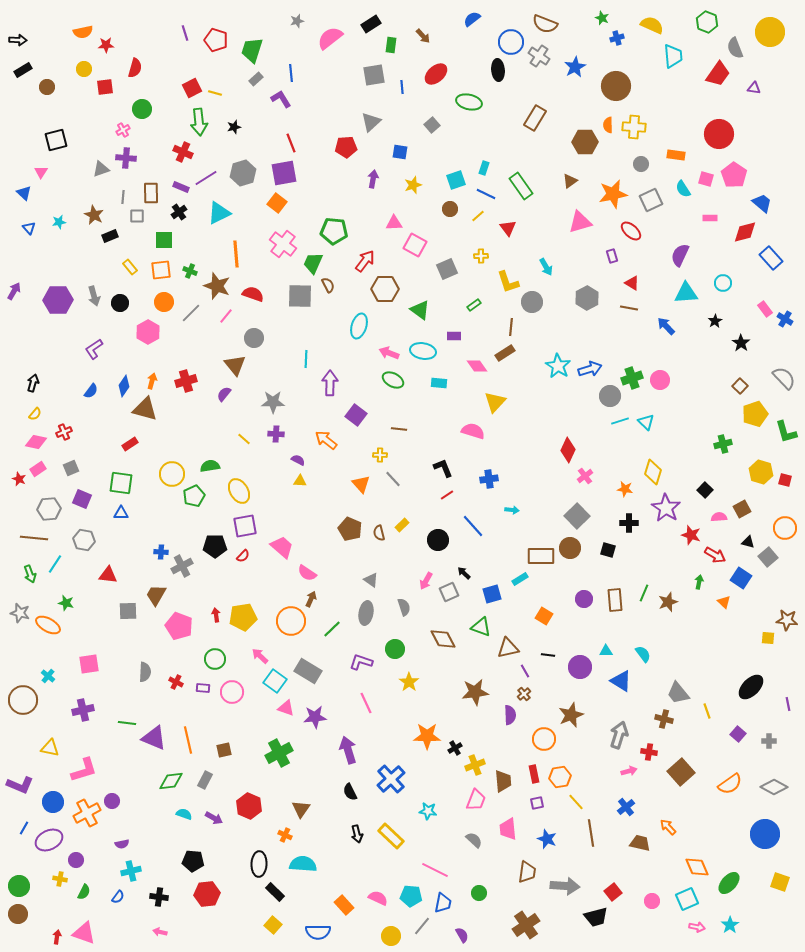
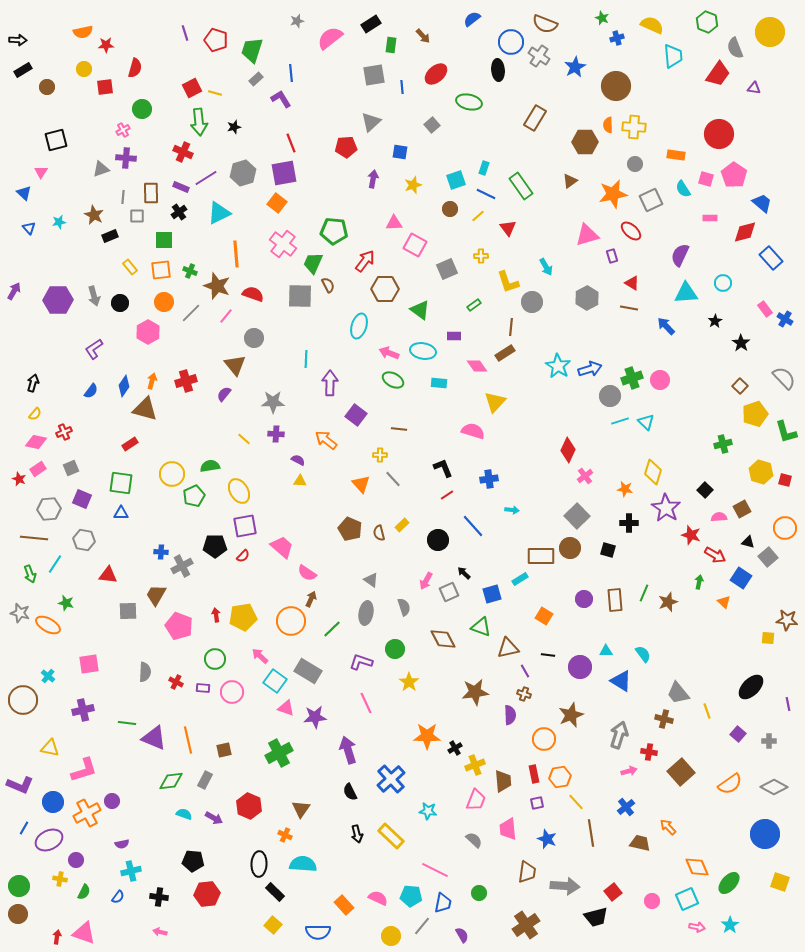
gray circle at (641, 164): moved 6 px left
pink triangle at (580, 222): moved 7 px right, 13 px down
brown cross at (524, 694): rotated 32 degrees counterclockwise
